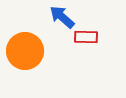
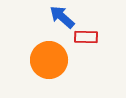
orange circle: moved 24 px right, 9 px down
